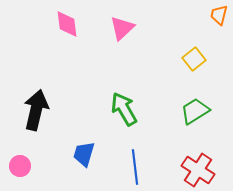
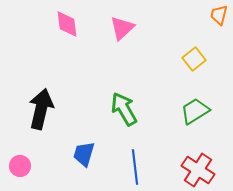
black arrow: moved 5 px right, 1 px up
